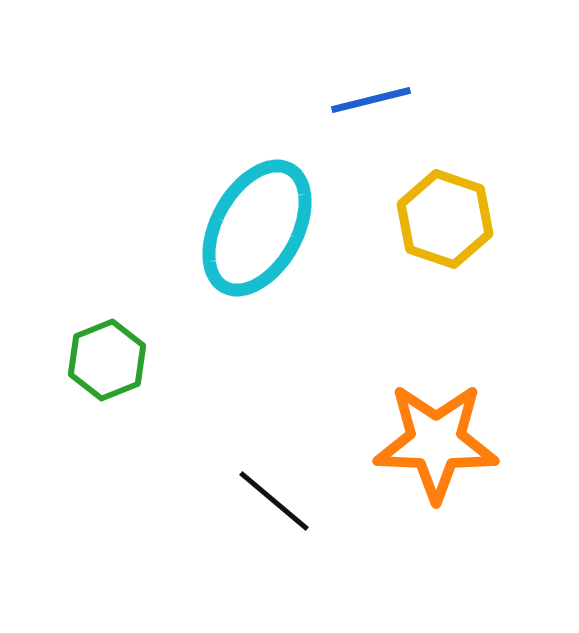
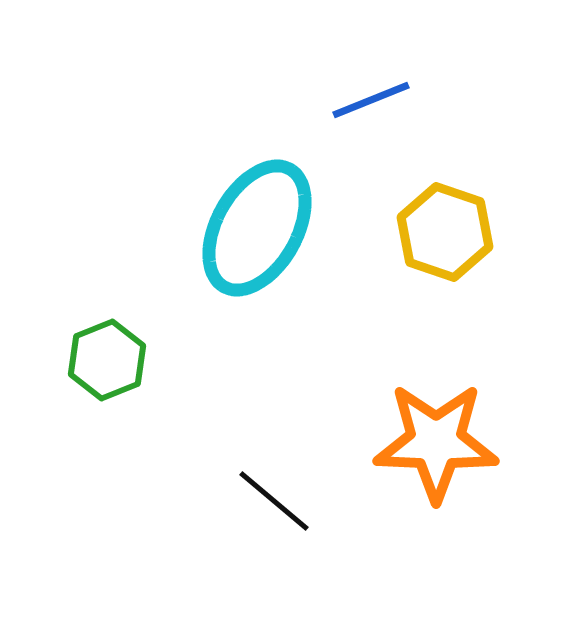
blue line: rotated 8 degrees counterclockwise
yellow hexagon: moved 13 px down
